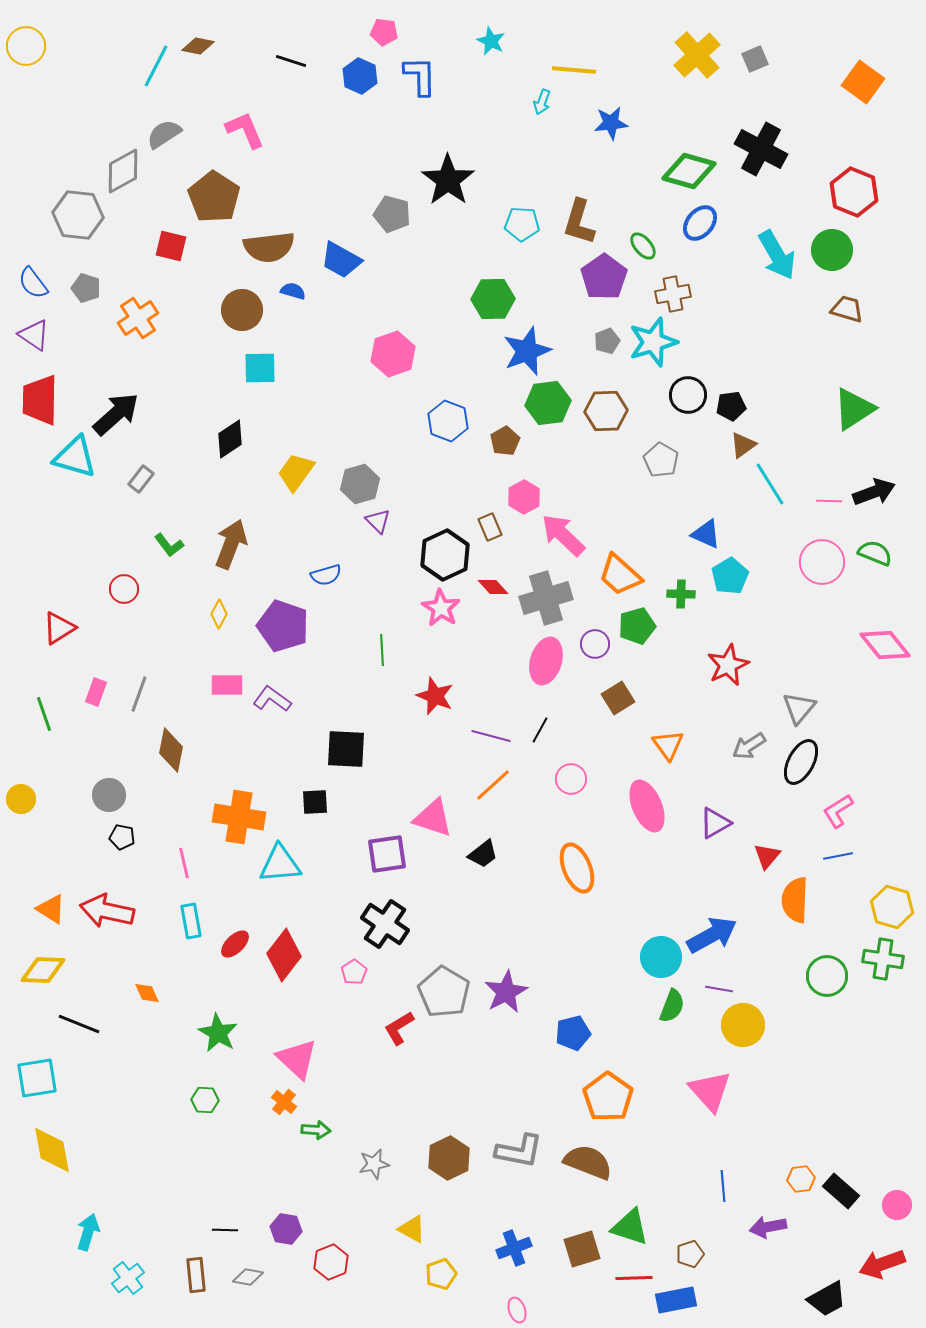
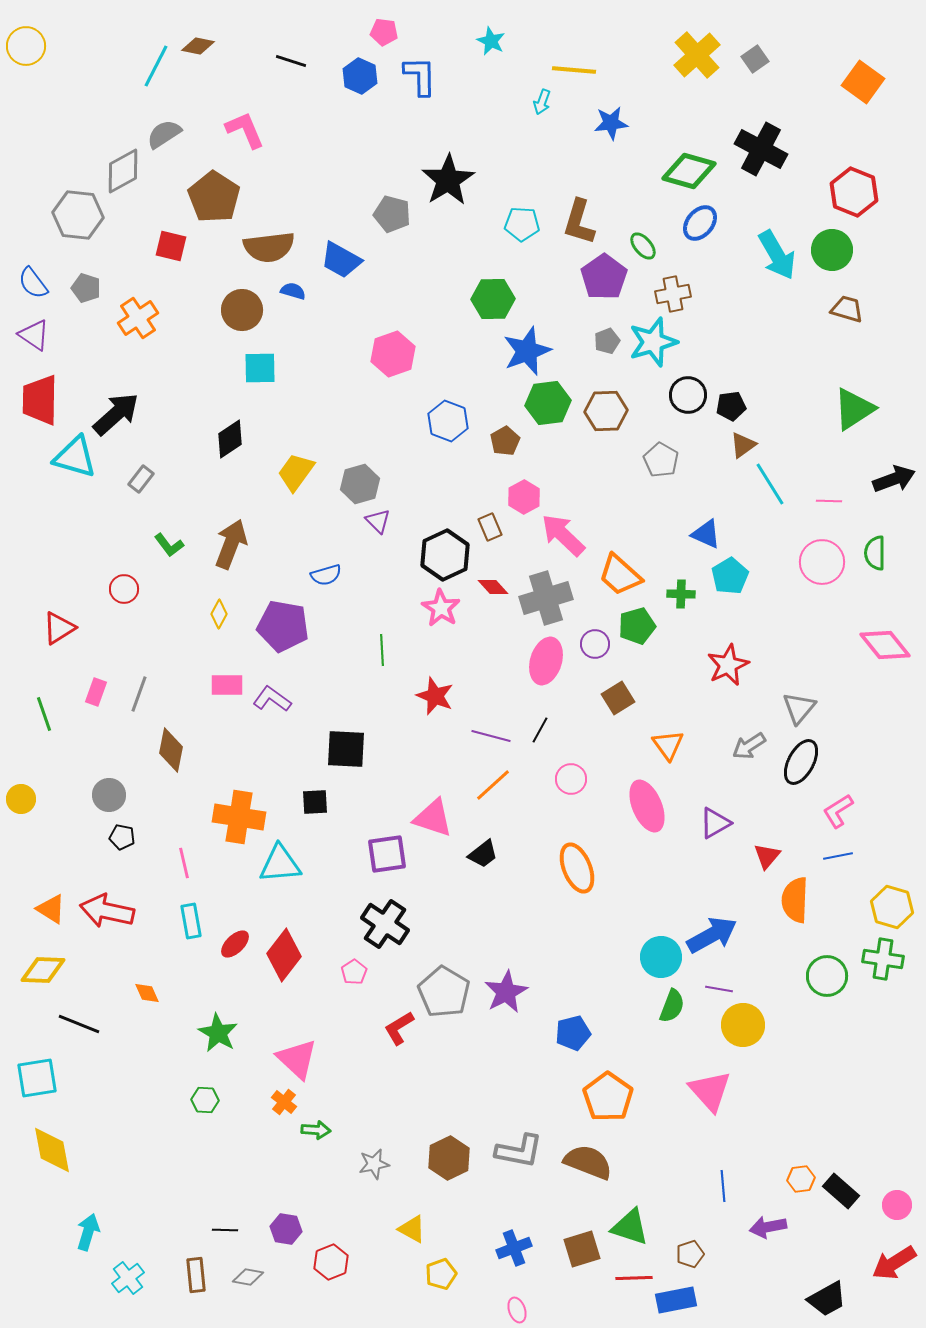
gray square at (755, 59): rotated 12 degrees counterclockwise
black star at (448, 180): rotated 4 degrees clockwise
black arrow at (874, 492): moved 20 px right, 13 px up
green semicircle at (875, 553): rotated 112 degrees counterclockwise
purple pentagon at (283, 626): rotated 9 degrees counterclockwise
red arrow at (882, 1264): moved 12 px right, 1 px up; rotated 12 degrees counterclockwise
